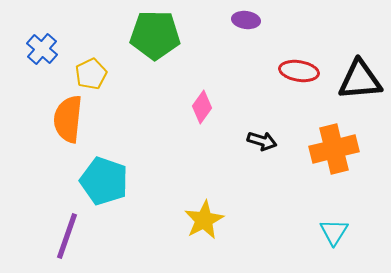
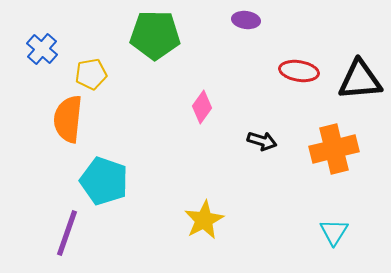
yellow pentagon: rotated 16 degrees clockwise
purple line: moved 3 px up
